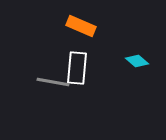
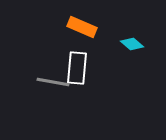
orange rectangle: moved 1 px right, 1 px down
cyan diamond: moved 5 px left, 17 px up
